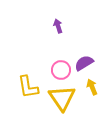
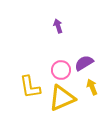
yellow L-shape: moved 2 px right
yellow triangle: rotated 40 degrees clockwise
